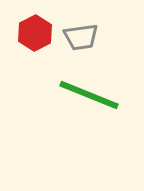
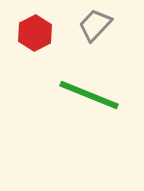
gray trapezoid: moved 14 px right, 12 px up; rotated 141 degrees clockwise
